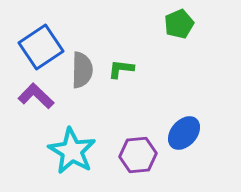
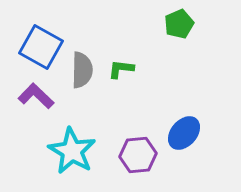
blue square: rotated 27 degrees counterclockwise
